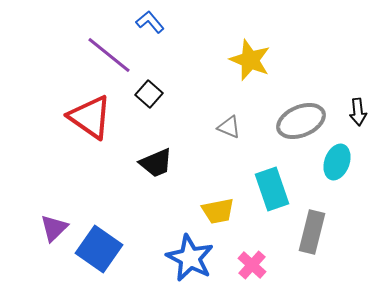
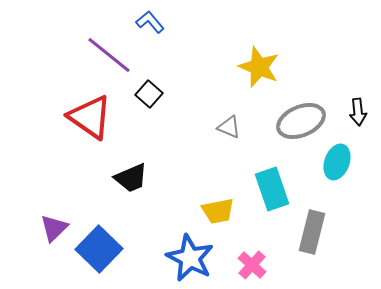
yellow star: moved 9 px right, 7 px down
black trapezoid: moved 25 px left, 15 px down
blue square: rotated 9 degrees clockwise
